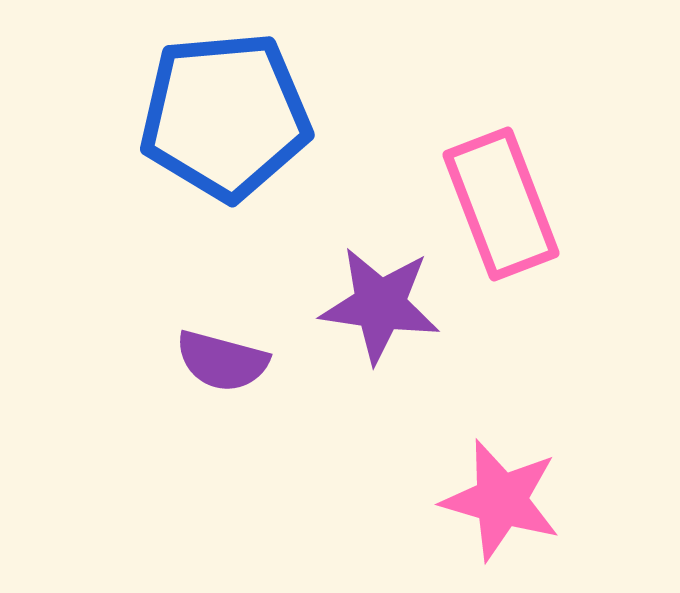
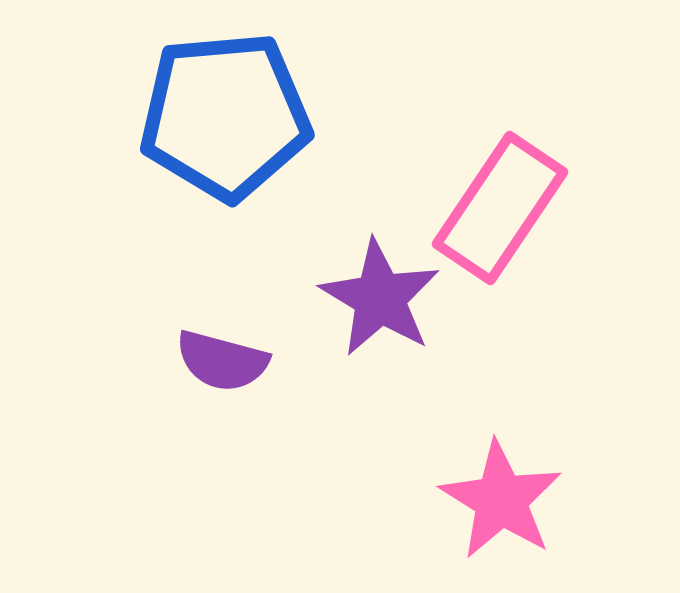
pink rectangle: moved 1 px left, 4 px down; rotated 55 degrees clockwise
purple star: moved 7 px up; rotated 23 degrees clockwise
pink star: rotated 16 degrees clockwise
